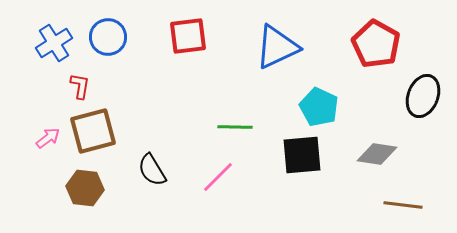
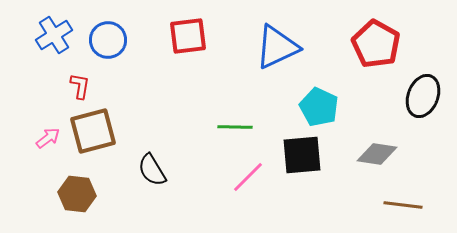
blue circle: moved 3 px down
blue cross: moved 8 px up
pink line: moved 30 px right
brown hexagon: moved 8 px left, 6 px down
